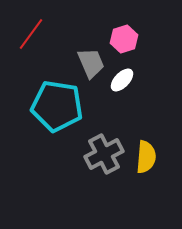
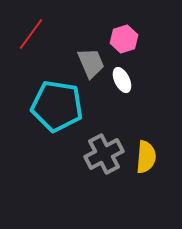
white ellipse: rotated 70 degrees counterclockwise
